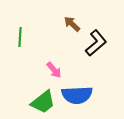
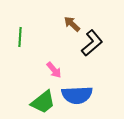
black L-shape: moved 4 px left
